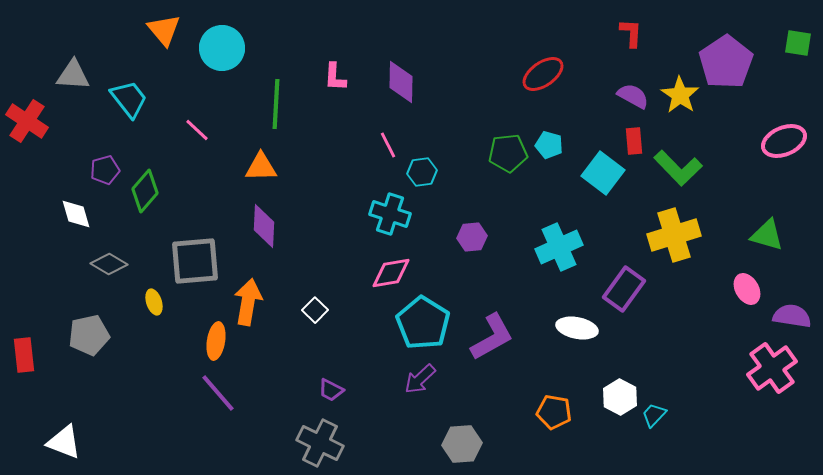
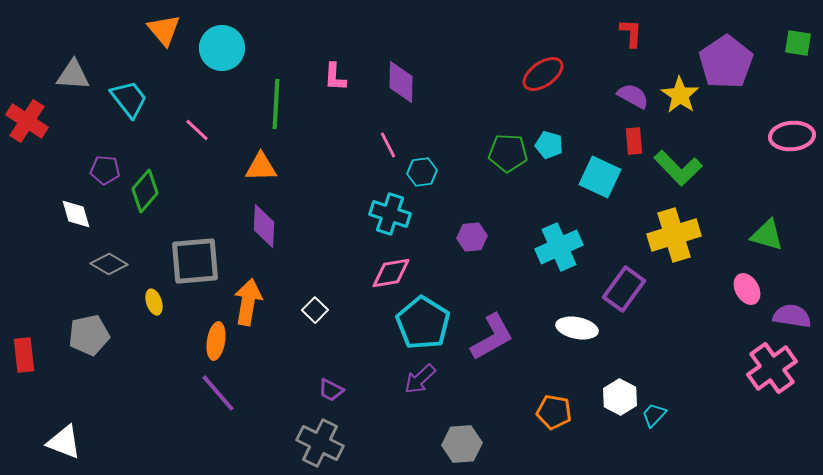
pink ellipse at (784, 141): moved 8 px right, 5 px up; rotated 18 degrees clockwise
green pentagon at (508, 153): rotated 9 degrees clockwise
purple pentagon at (105, 170): rotated 20 degrees clockwise
cyan square at (603, 173): moved 3 px left, 4 px down; rotated 12 degrees counterclockwise
